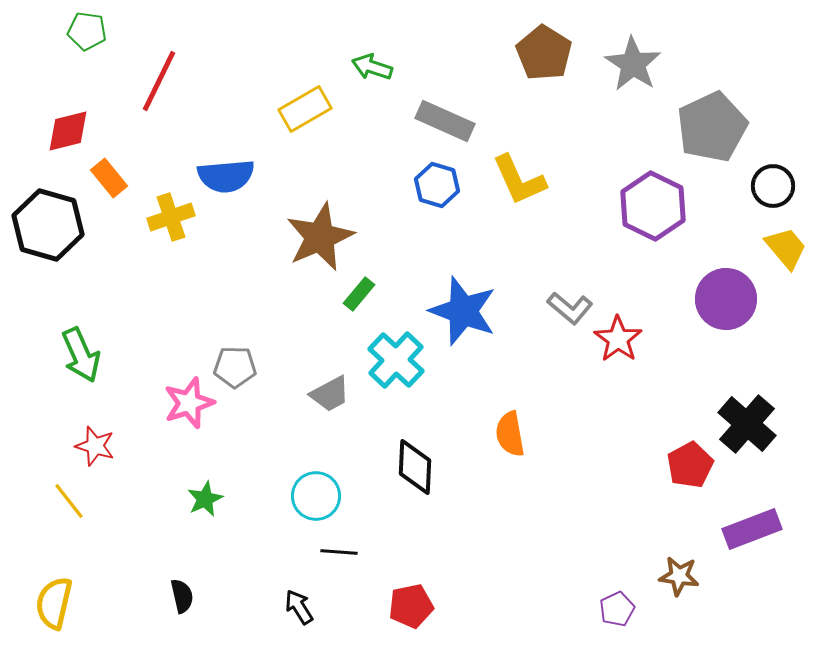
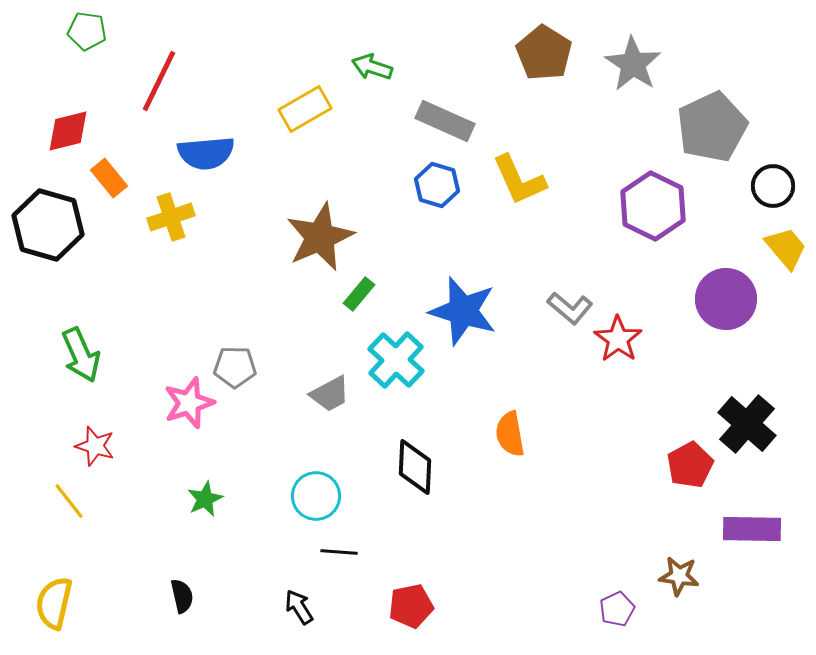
blue semicircle at (226, 176): moved 20 px left, 23 px up
blue star at (463, 311): rotated 4 degrees counterclockwise
purple rectangle at (752, 529): rotated 22 degrees clockwise
